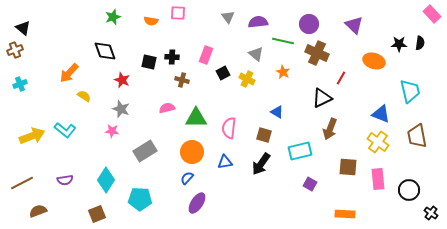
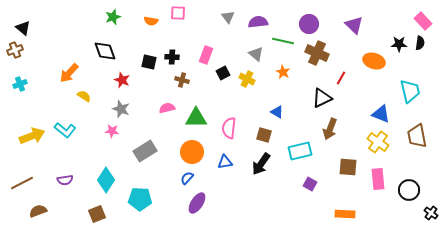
pink rectangle at (432, 14): moved 9 px left, 7 px down
